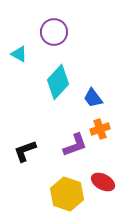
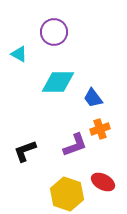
cyan diamond: rotated 48 degrees clockwise
